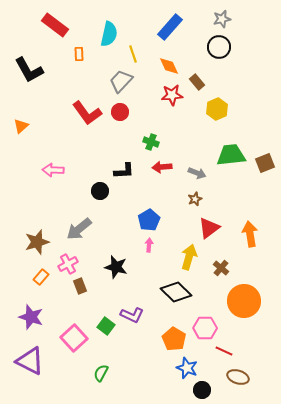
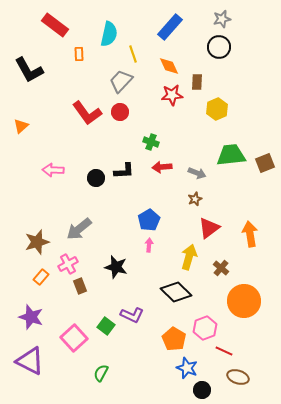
brown rectangle at (197, 82): rotated 42 degrees clockwise
black circle at (100, 191): moved 4 px left, 13 px up
pink hexagon at (205, 328): rotated 20 degrees counterclockwise
